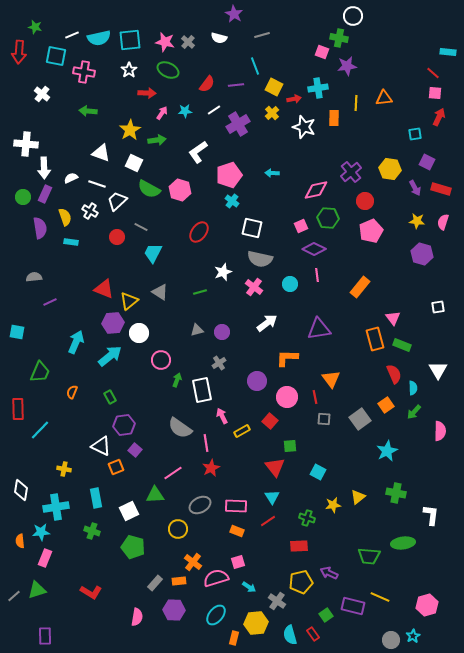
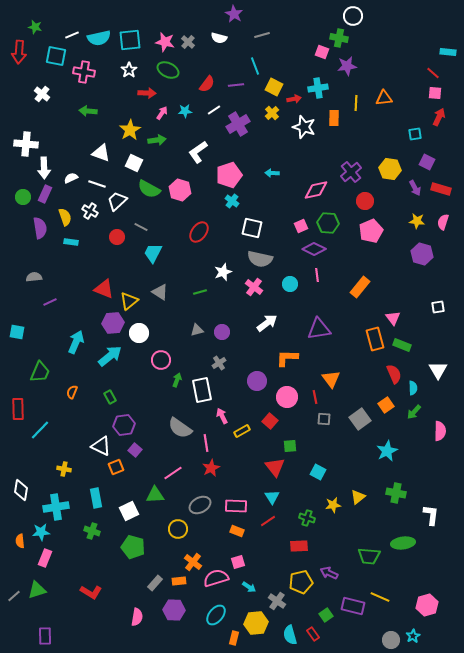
green hexagon at (328, 218): moved 5 px down
